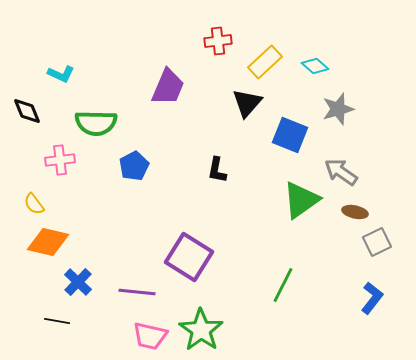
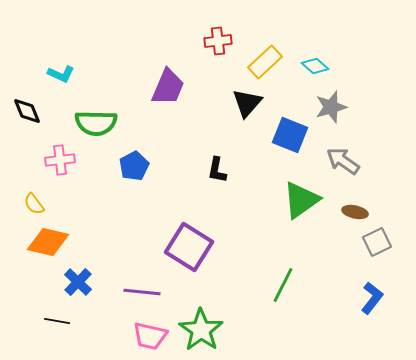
gray star: moved 7 px left, 2 px up
gray arrow: moved 2 px right, 11 px up
purple square: moved 10 px up
purple line: moved 5 px right
